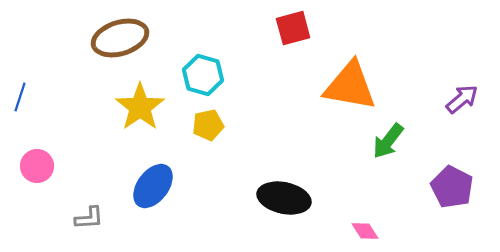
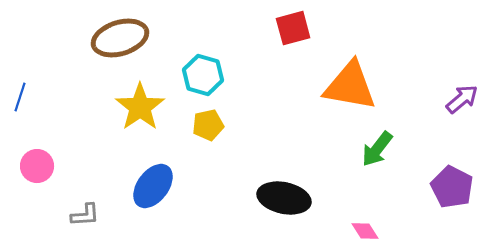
green arrow: moved 11 px left, 8 px down
gray L-shape: moved 4 px left, 3 px up
